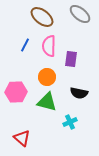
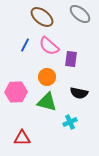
pink semicircle: rotated 50 degrees counterclockwise
red triangle: rotated 42 degrees counterclockwise
